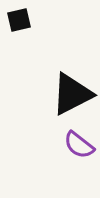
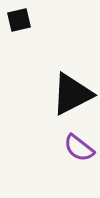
purple semicircle: moved 3 px down
